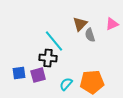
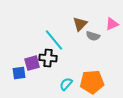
gray semicircle: moved 3 px right, 1 px down; rotated 56 degrees counterclockwise
cyan line: moved 1 px up
purple square: moved 6 px left, 12 px up
